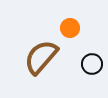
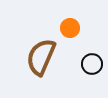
brown semicircle: rotated 18 degrees counterclockwise
